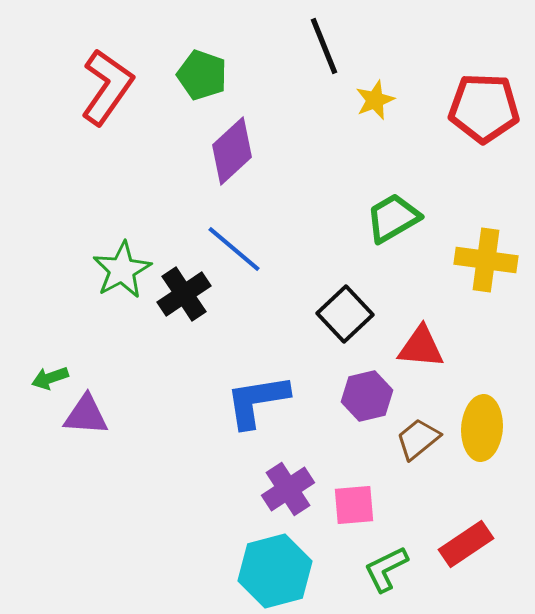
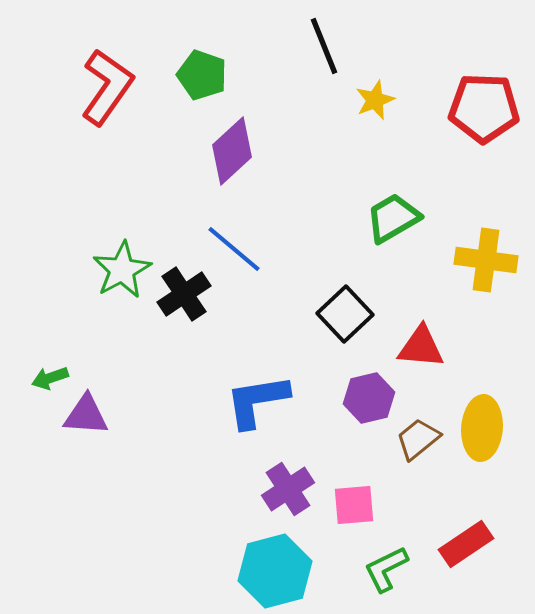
purple hexagon: moved 2 px right, 2 px down
